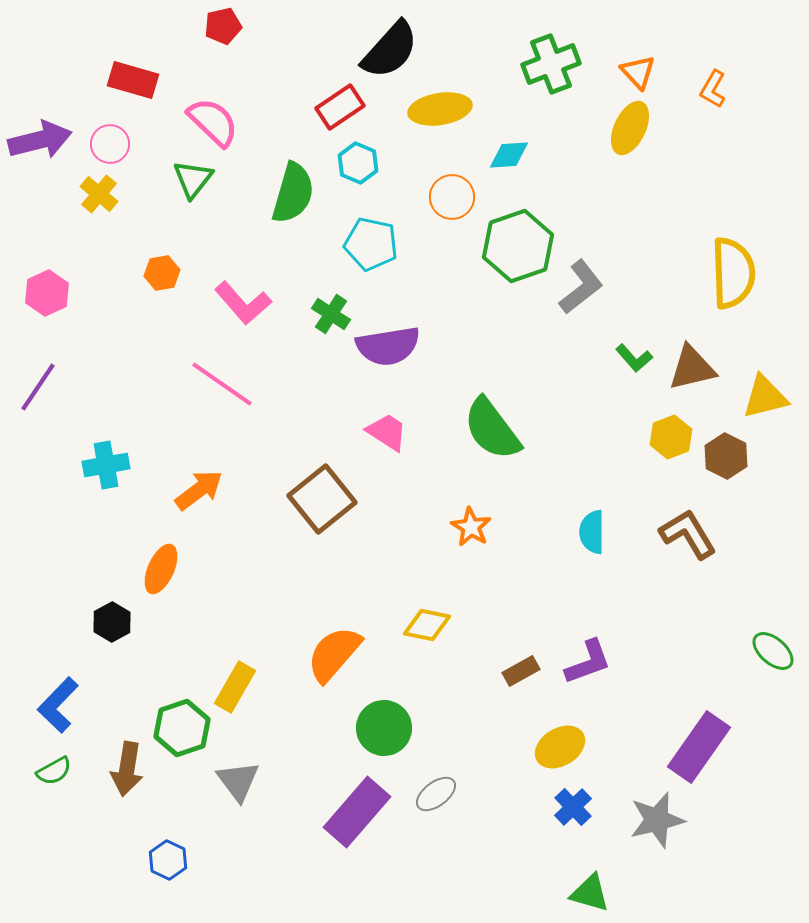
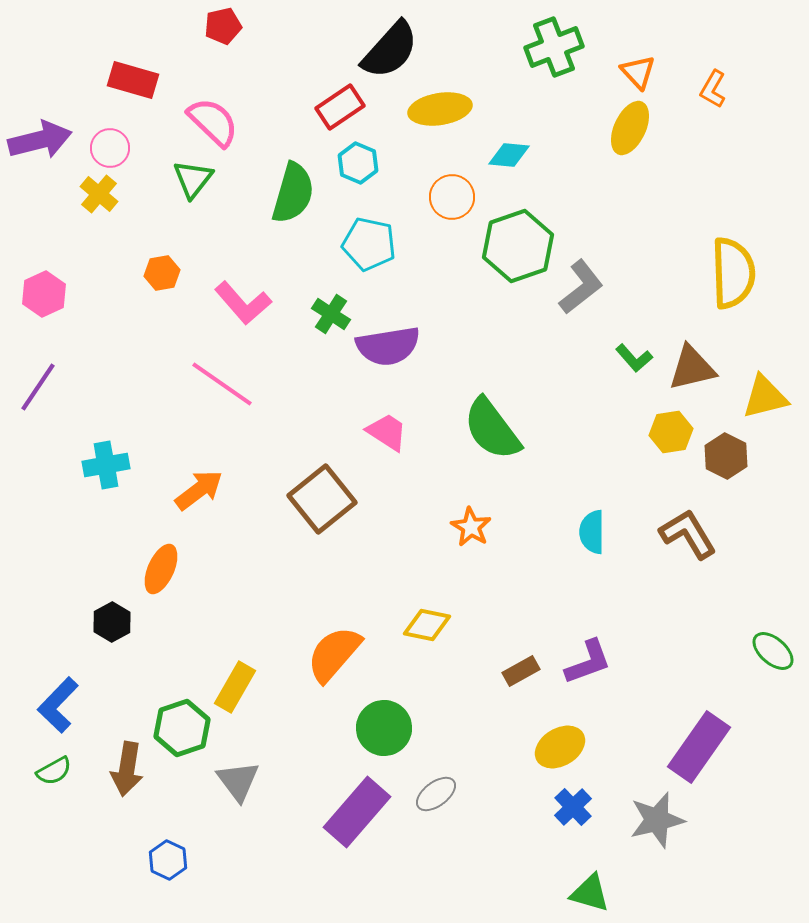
green cross at (551, 64): moved 3 px right, 17 px up
pink circle at (110, 144): moved 4 px down
cyan diamond at (509, 155): rotated 9 degrees clockwise
cyan pentagon at (371, 244): moved 2 px left
pink hexagon at (47, 293): moved 3 px left, 1 px down
yellow hexagon at (671, 437): moved 5 px up; rotated 12 degrees clockwise
